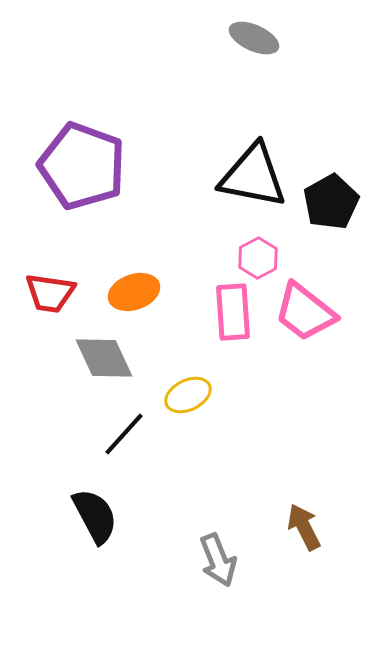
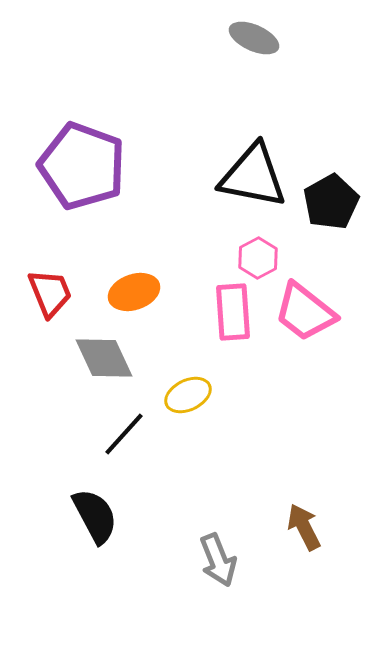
red trapezoid: rotated 120 degrees counterclockwise
